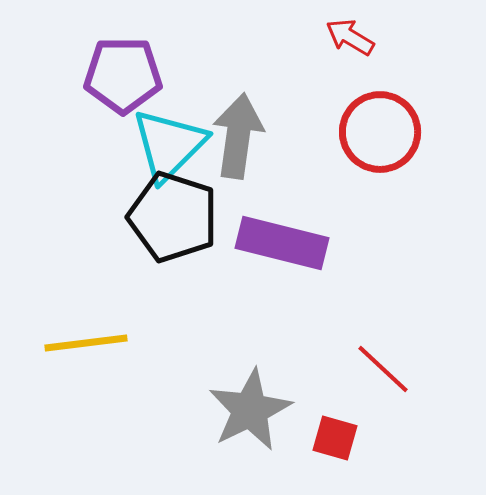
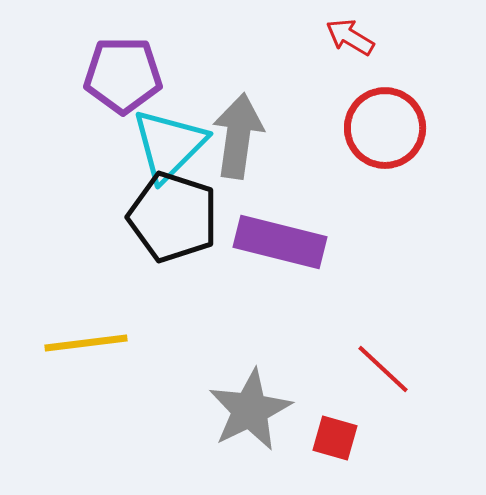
red circle: moved 5 px right, 4 px up
purple rectangle: moved 2 px left, 1 px up
